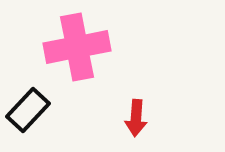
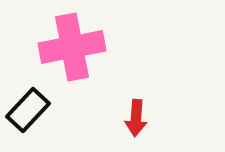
pink cross: moved 5 px left
